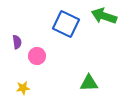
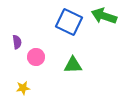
blue square: moved 3 px right, 2 px up
pink circle: moved 1 px left, 1 px down
green triangle: moved 16 px left, 18 px up
